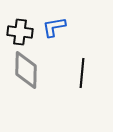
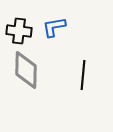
black cross: moved 1 px left, 1 px up
black line: moved 1 px right, 2 px down
